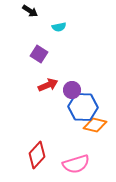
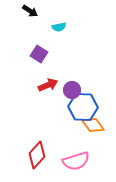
orange diamond: moved 2 px left; rotated 40 degrees clockwise
pink semicircle: moved 3 px up
